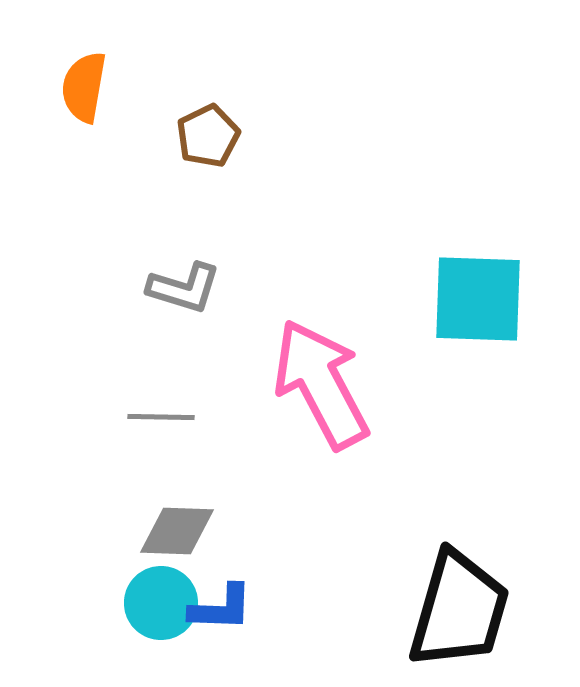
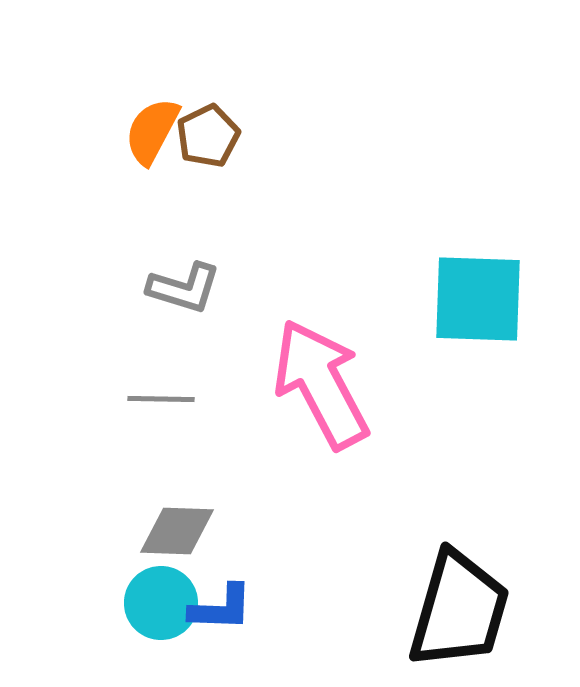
orange semicircle: moved 68 px right, 44 px down; rotated 18 degrees clockwise
gray line: moved 18 px up
